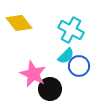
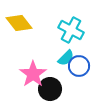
cyan semicircle: moved 2 px down
pink star: rotated 12 degrees clockwise
